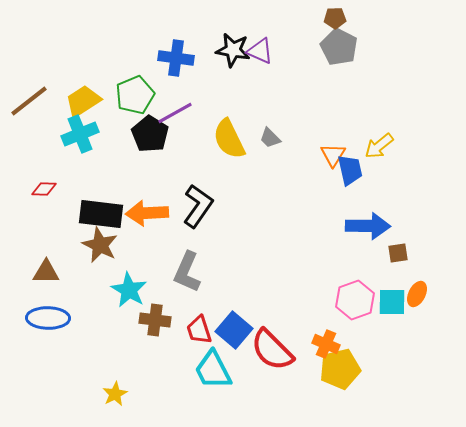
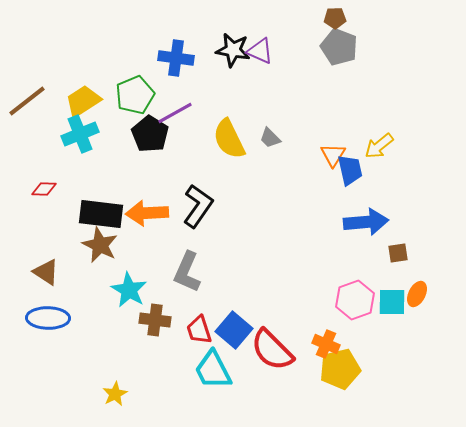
gray pentagon: rotated 6 degrees counterclockwise
brown line: moved 2 px left
blue arrow: moved 2 px left, 4 px up; rotated 6 degrees counterclockwise
brown triangle: rotated 32 degrees clockwise
